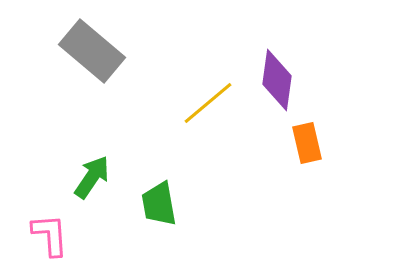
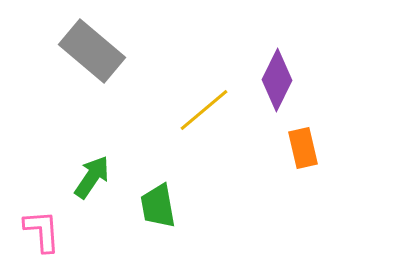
purple diamond: rotated 18 degrees clockwise
yellow line: moved 4 px left, 7 px down
orange rectangle: moved 4 px left, 5 px down
green trapezoid: moved 1 px left, 2 px down
pink L-shape: moved 8 px left, 4 px up
